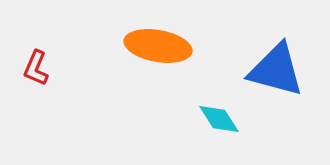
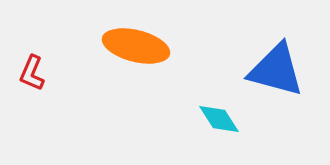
orange ellipse: moved 22 px left; rotated 4 degrees clockwise
red L-shape: moved 4 px left, 5 px down
